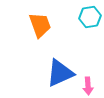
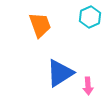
cyan hexagon: rotated 15 degrees counterclockwise
blue triangle: rotated 8 degrees counterclockwise
